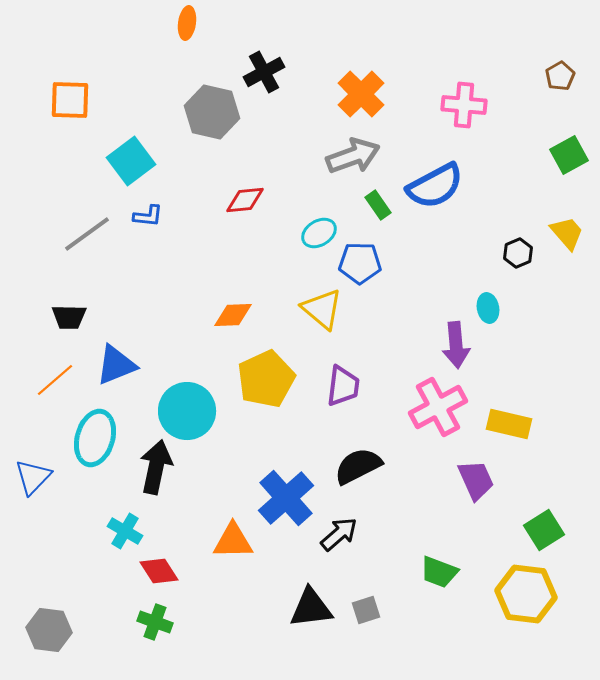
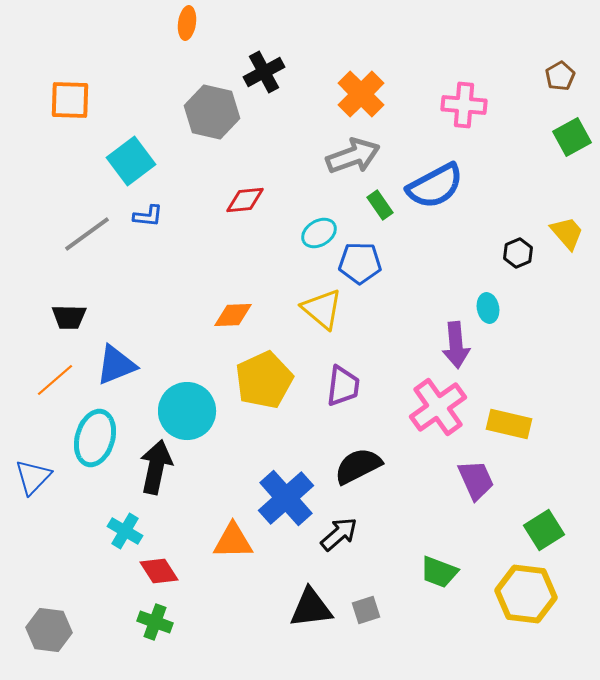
green square at (569, 155): moved 3 px right, 18 px up
green rectangle at (378, 205): moved 2 px right
yellow pentagon at (266, 379): moved 2 px left, 1 px down
pink cross at (438, 407): rotated 8 degrees counterclockwise
